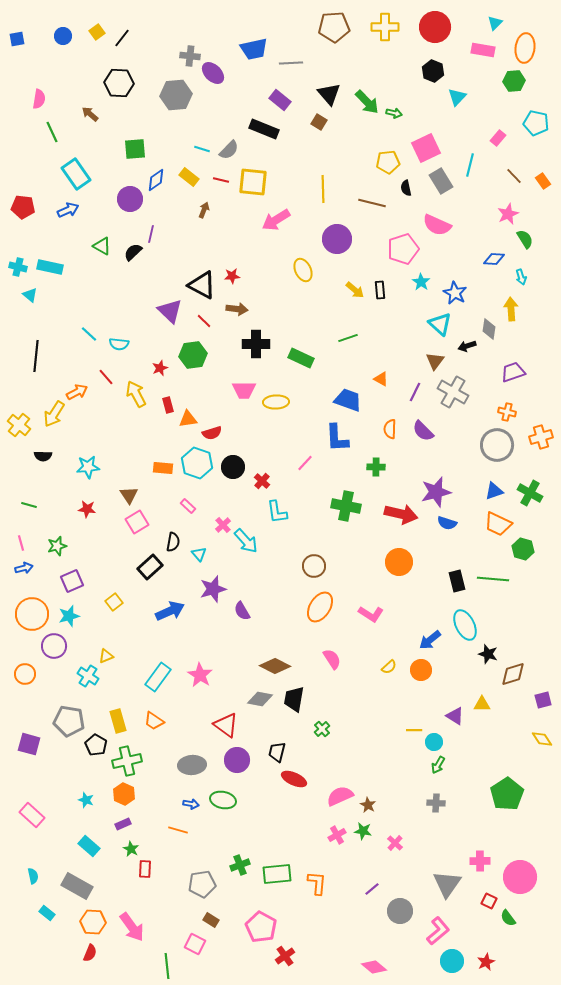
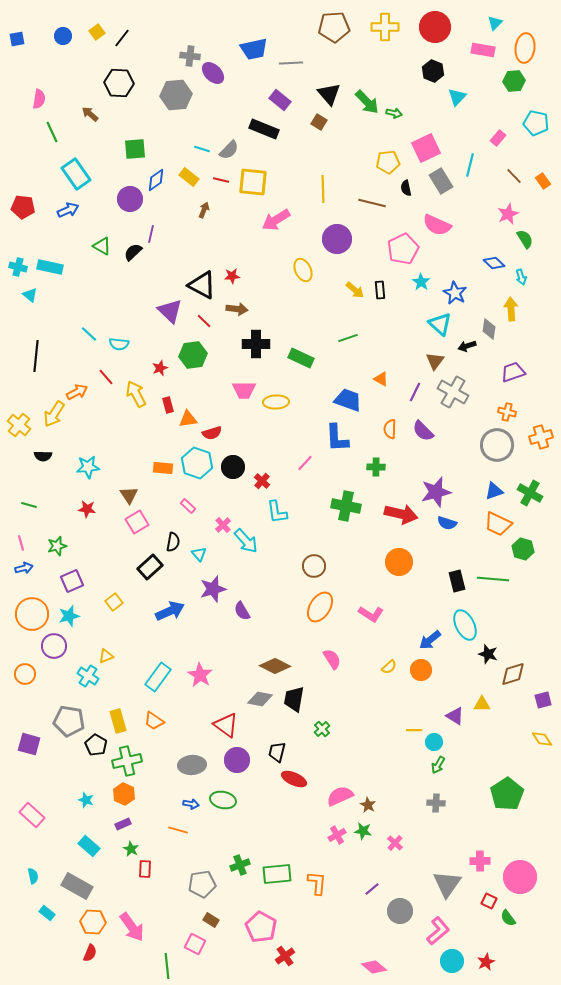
pink pentagon at (403, 249): rotated 8 degrees counterclockwise
blue diamond at (494, 259): moved 4 px down; rotated 40 degrees clockwise
